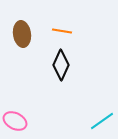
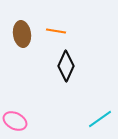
orange line: moved 6 px left
black diamond: moved 5 px right, 1 px down
cyan line: moved 2 px left, 2 px up
